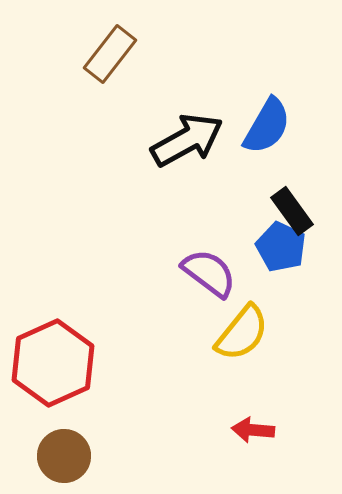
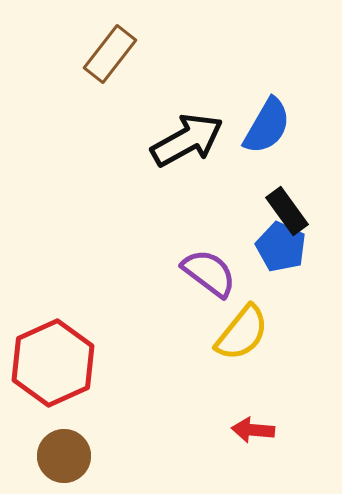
black rectangle: moved 5 px left
